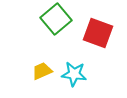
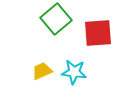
red square: rotated 24 degrees counterclockwise
cyan star: moved 2 px up
